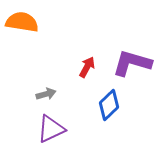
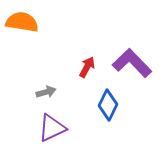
purple L-shape: rotated 30 degrees clockwise
gray arrow: moved 2 px up
blue diamond: moved 1 px left; rotated 20 degrees counterclockwise
purple triangle: moved 1 px right, 1 px up
